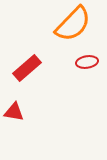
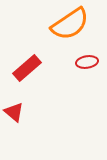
orange semicircle: moved 3 px left; rotated 12 degrees clockwise
red triangle: rotated 30 degrees clockwise
